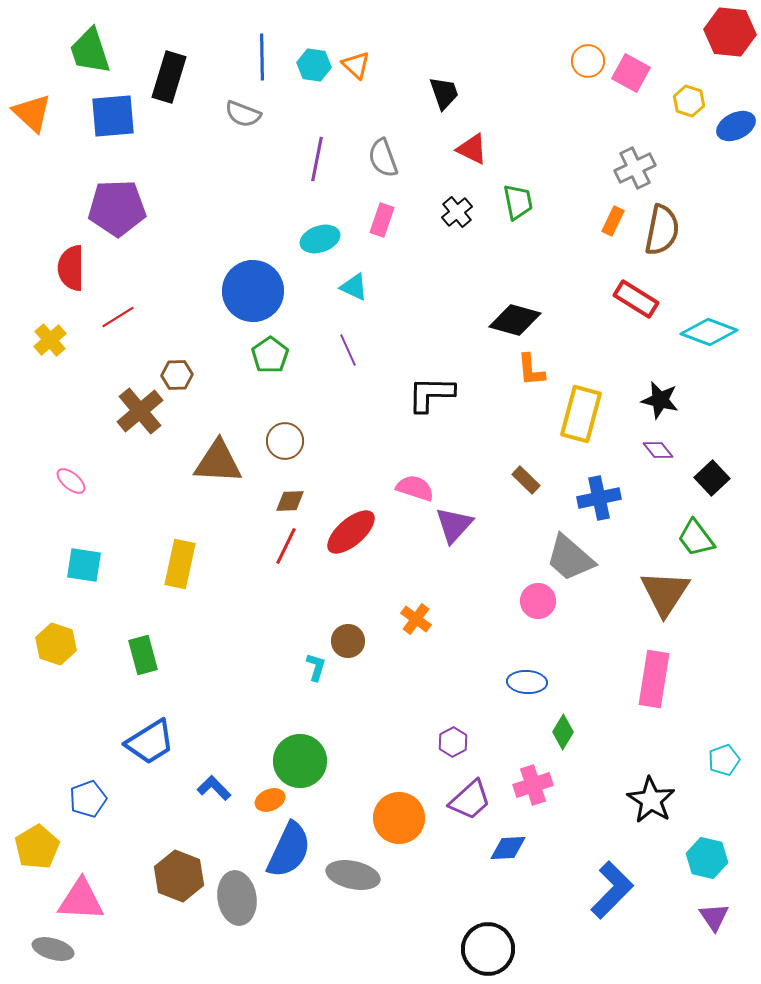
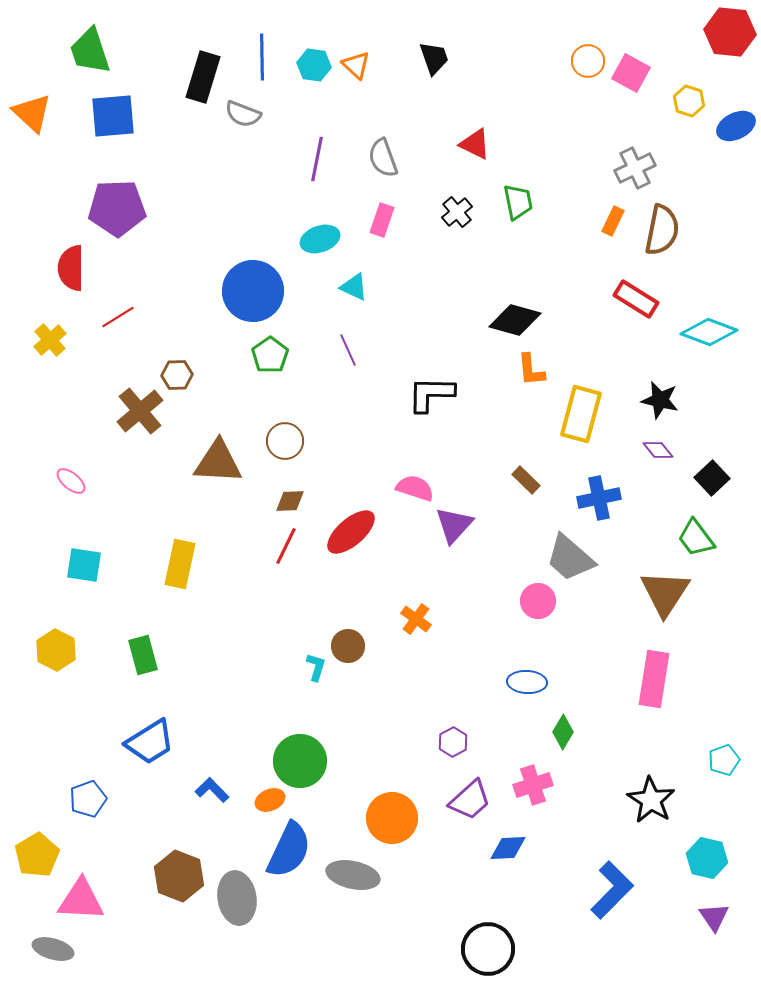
black rectangle at (169, 77): moved 34 px right
black trapezoid at (444, 93): moved 10 px left, 35 px up
red triangle at (472, 149): moved 3 px right, 5 px up
brown circle at (348, 641): moved 5 px down
yellow hexagon at (56, 644): moved 6 px down; rotated 9 degrees clockwise
blue L-shape at (214, 788): moved 2 px left, 2 px down
orange circle at (399, 818): moved 7 px left
yellow pentagon at (37, 847): moved 8 px down
